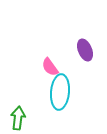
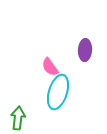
purple ellipse: rotated 25 degrees clockwise
cyan ellipse: moved 2 px left; rotated 12 degrees clockwise
